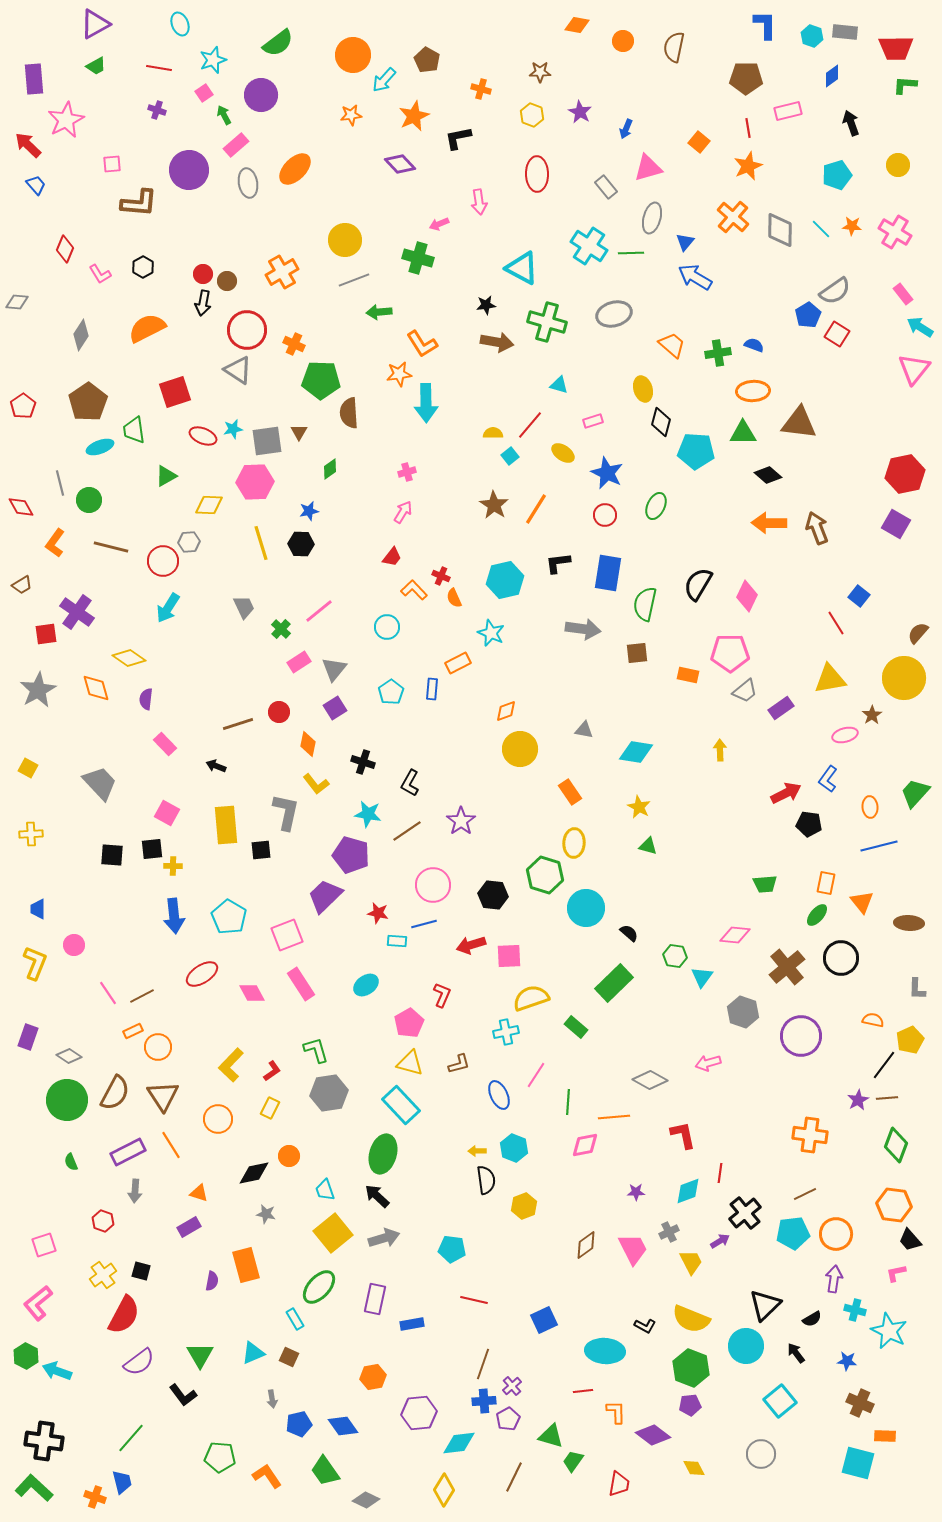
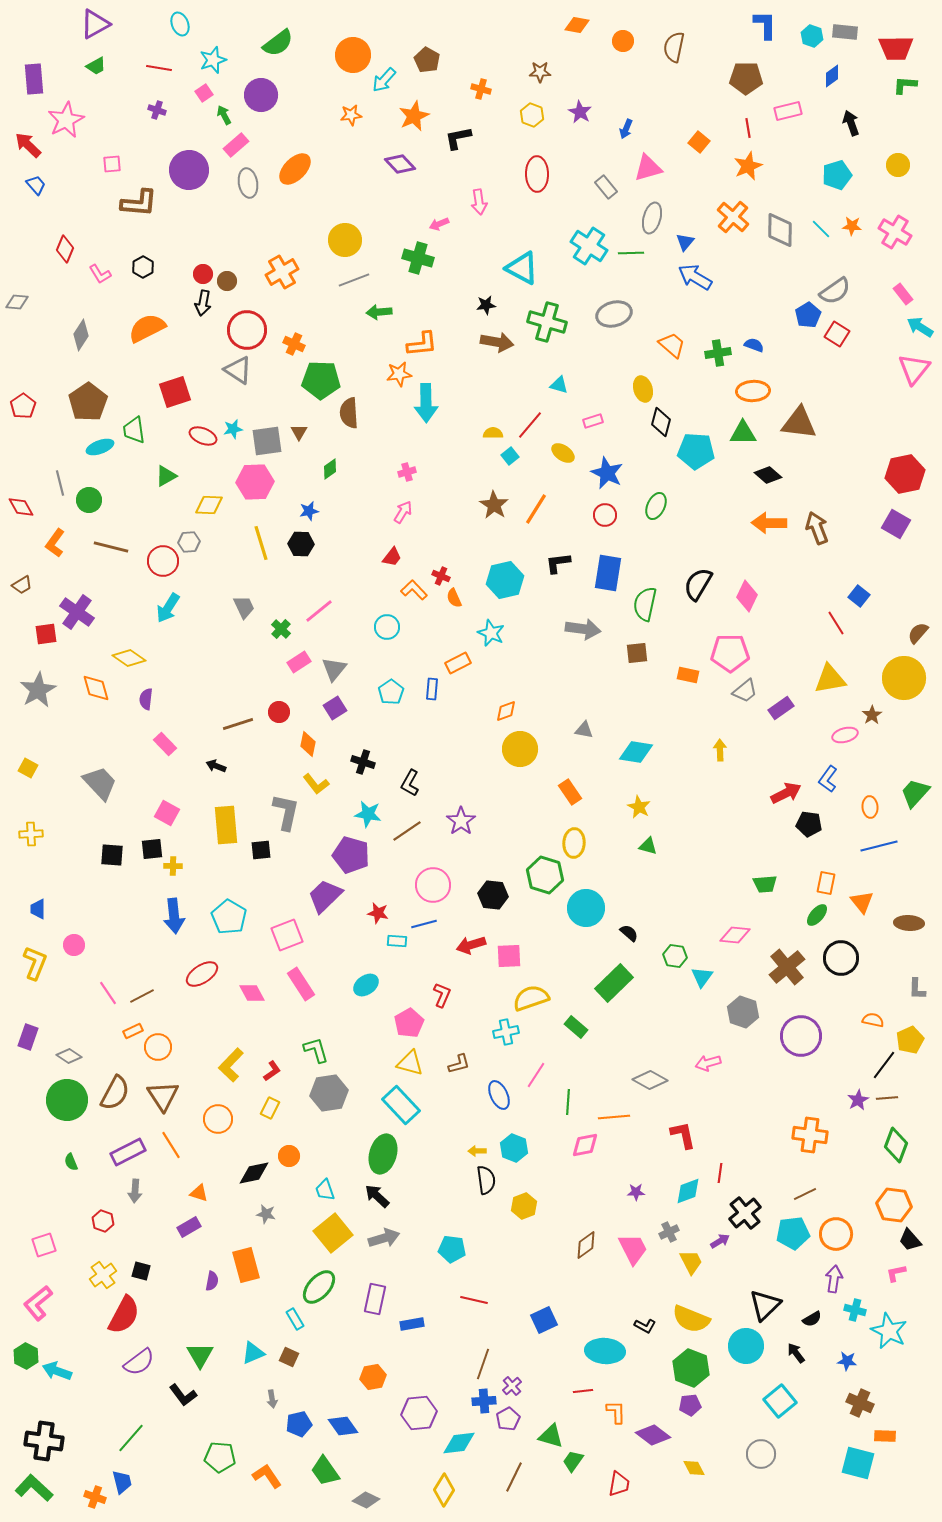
orange L-shape at (422, 344): rotated 64 degrees counterclockwise
